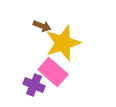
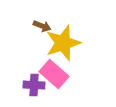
pink rectangle: moved 1 px right, 2 px down
purple cross: rotated 20 degrees counterclockwise
